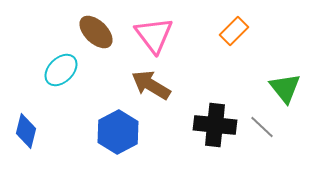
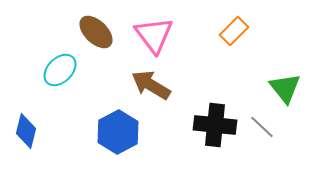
cyan ellipse: moved 1 px left
